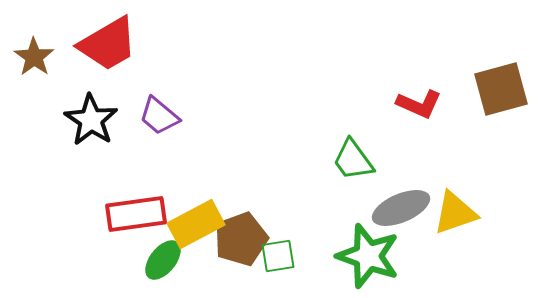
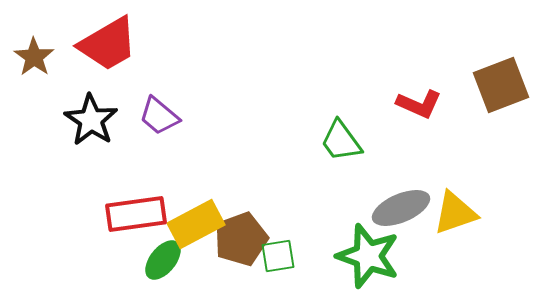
brown square: moved 4 px up; rotated 6 degrees counterclockwise
green trapezoid: moved 12 px left, 19 px up
